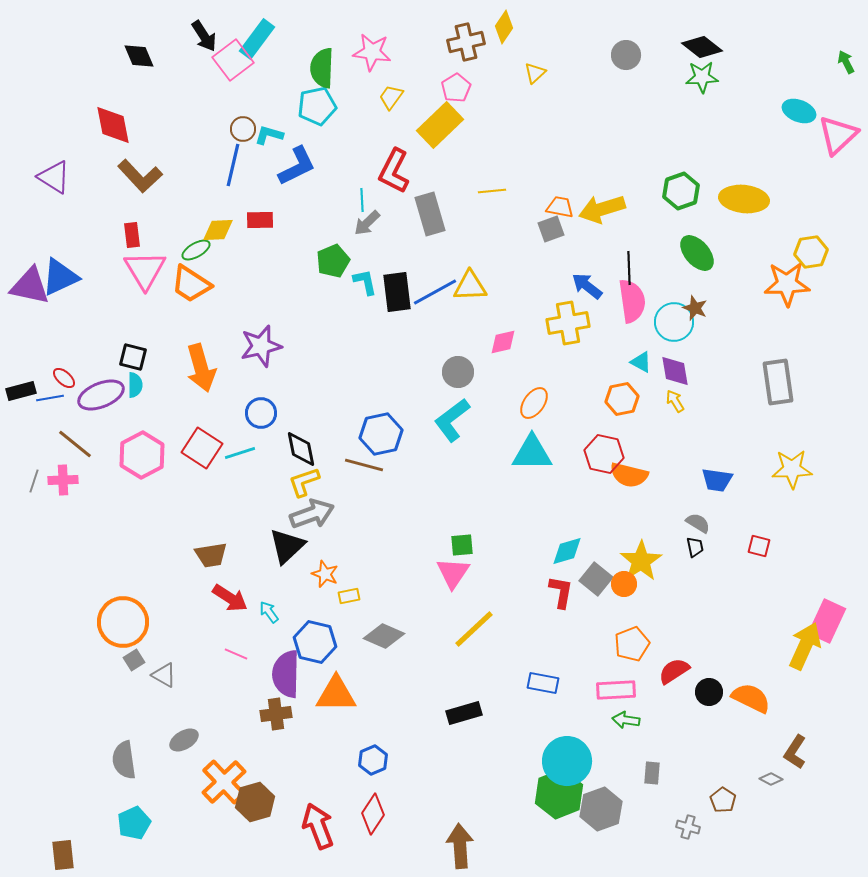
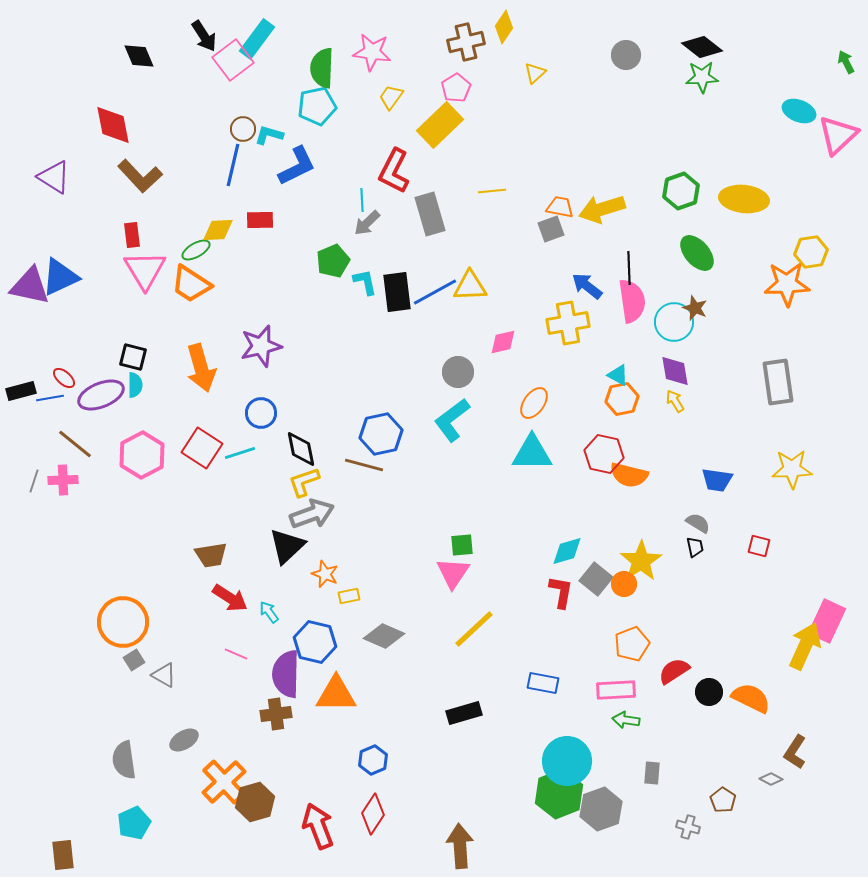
cyan triangle at (641, 362): moved 23 px left, 13 px down
